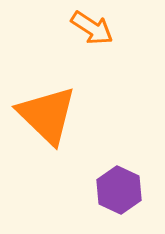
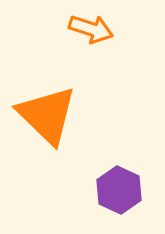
orange arrow: moved 1 px left, 1 px down; rotated 15 degrees counterclockwise
